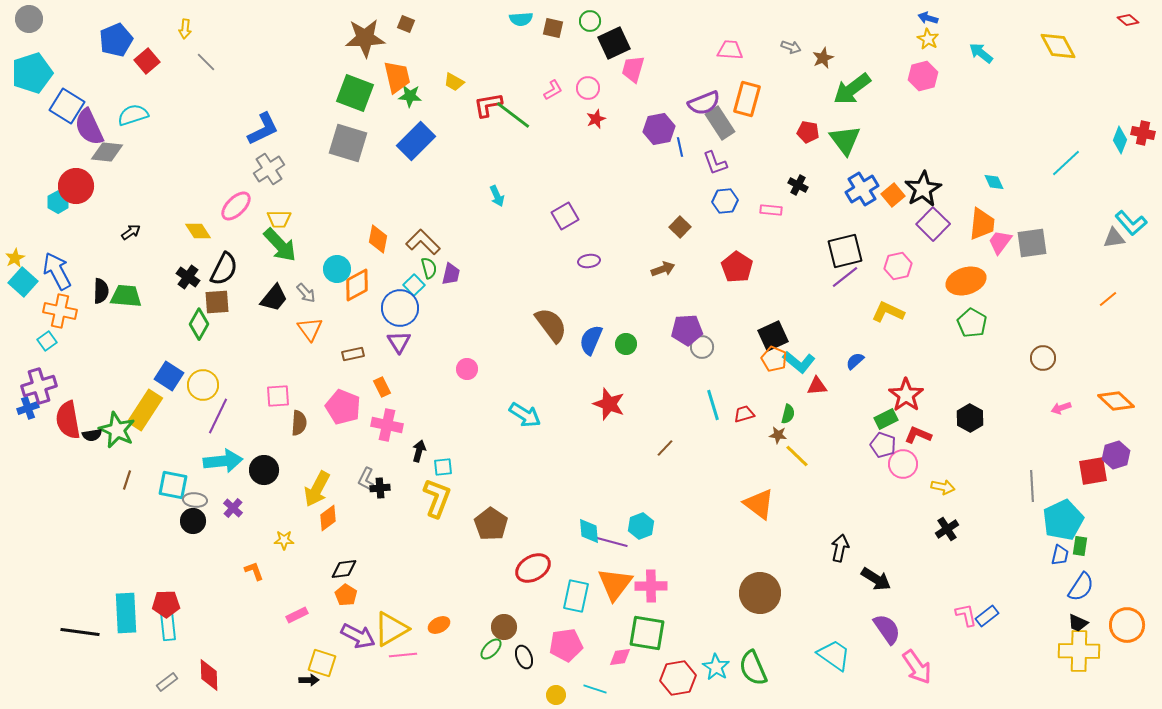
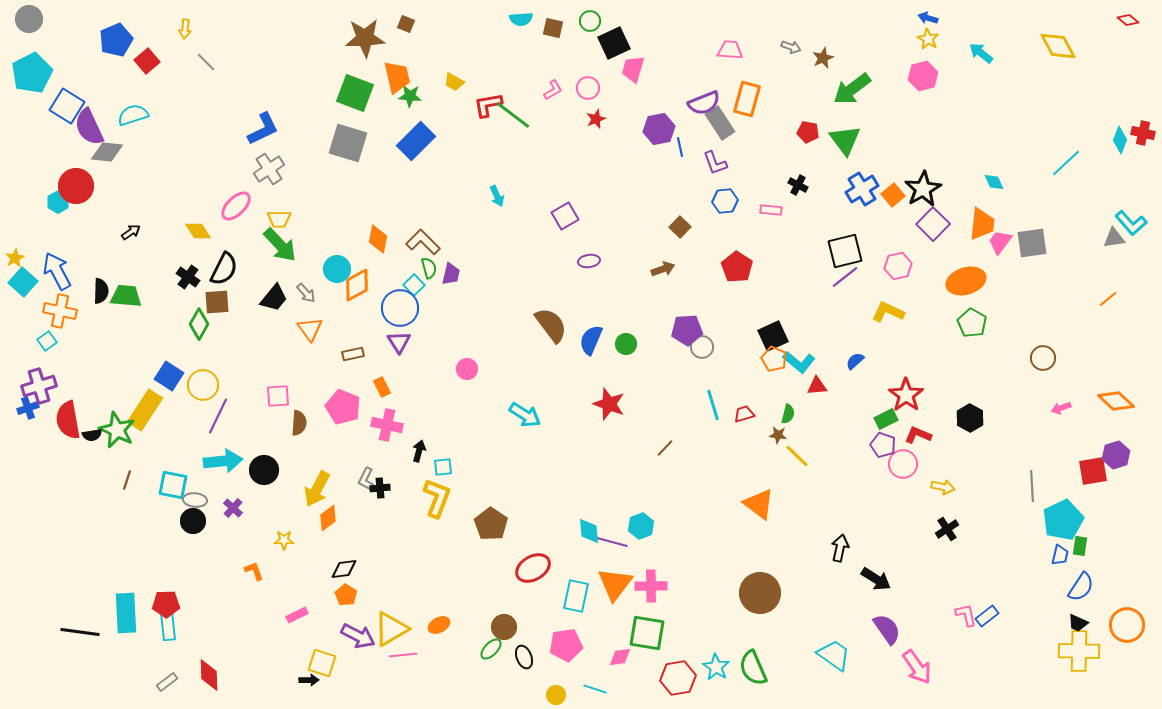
cyan pentagon at (32, 73): rotated 9 degrees counterclockwise
